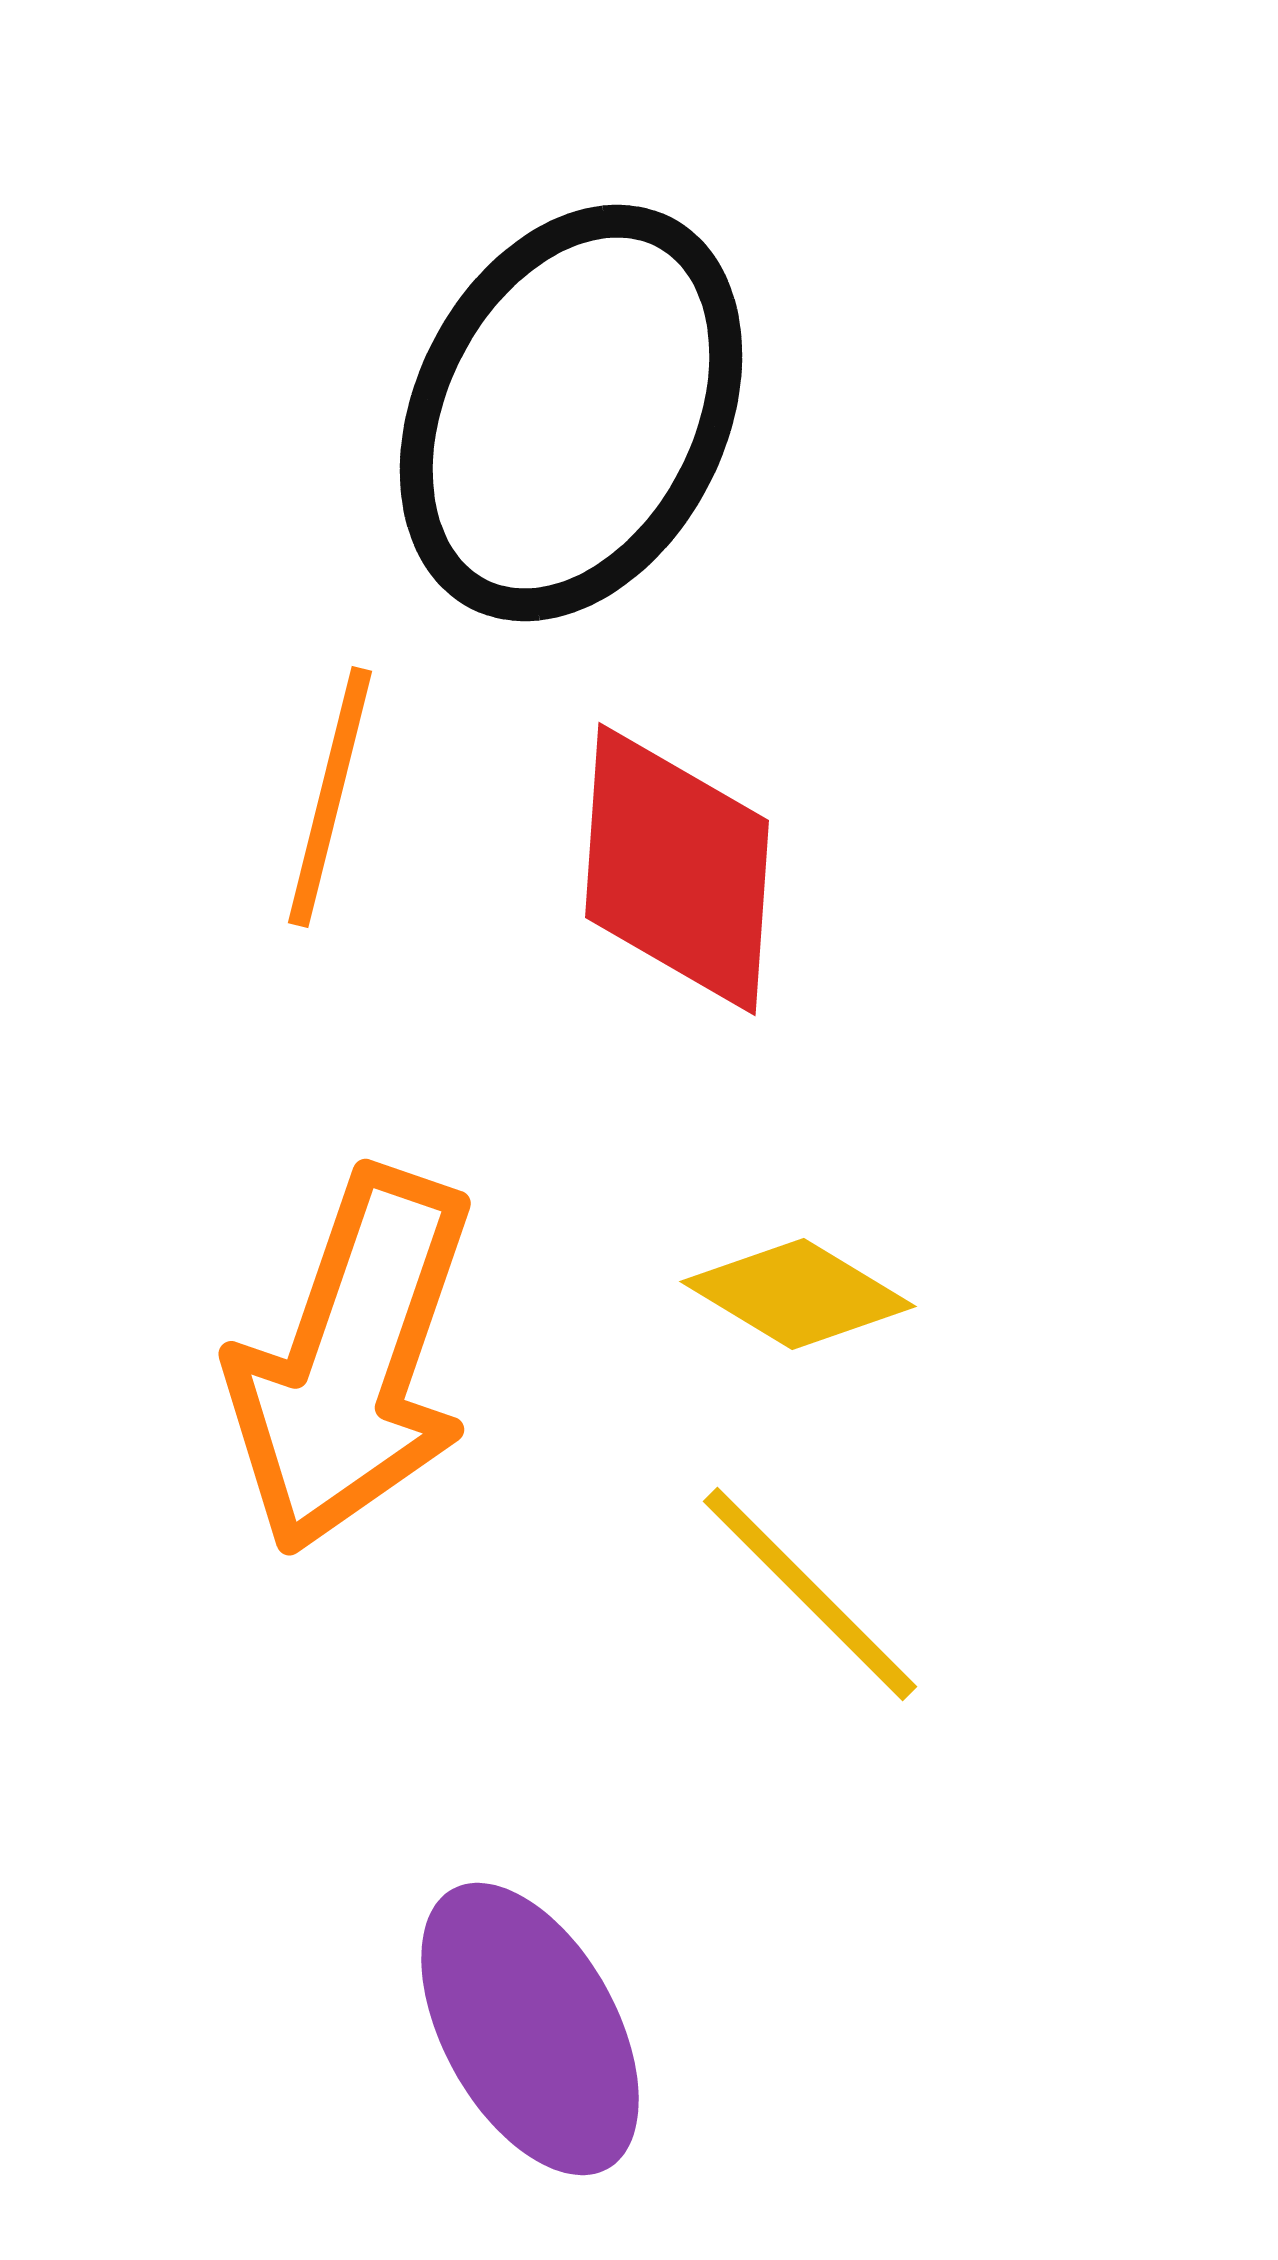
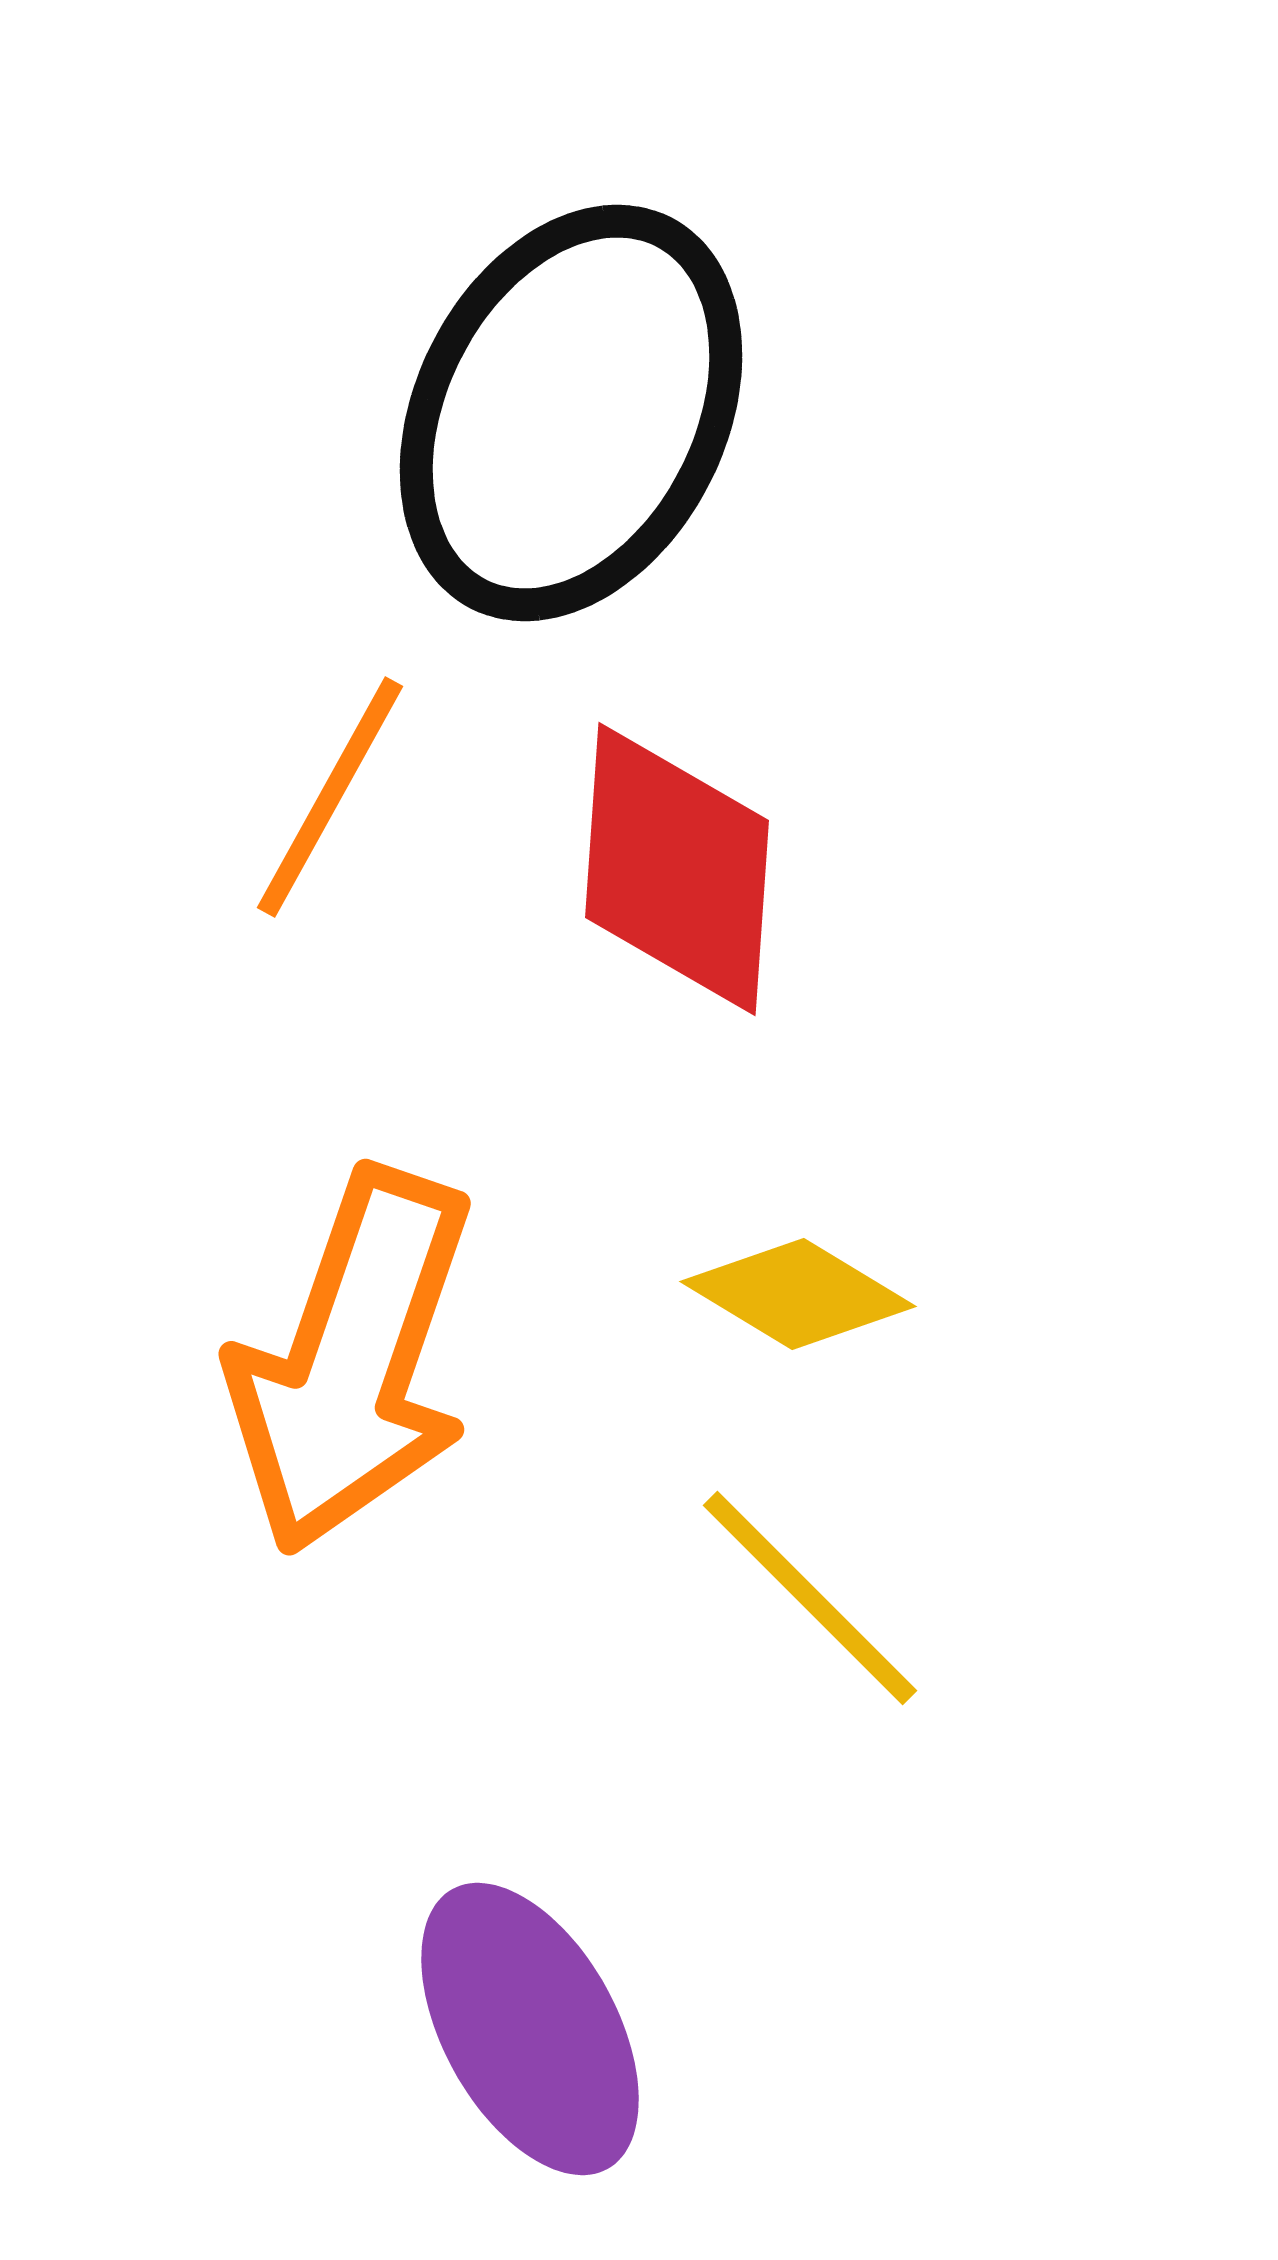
orange line: rotated 15 degrees clockwise
yellow line: moved 4 px down
